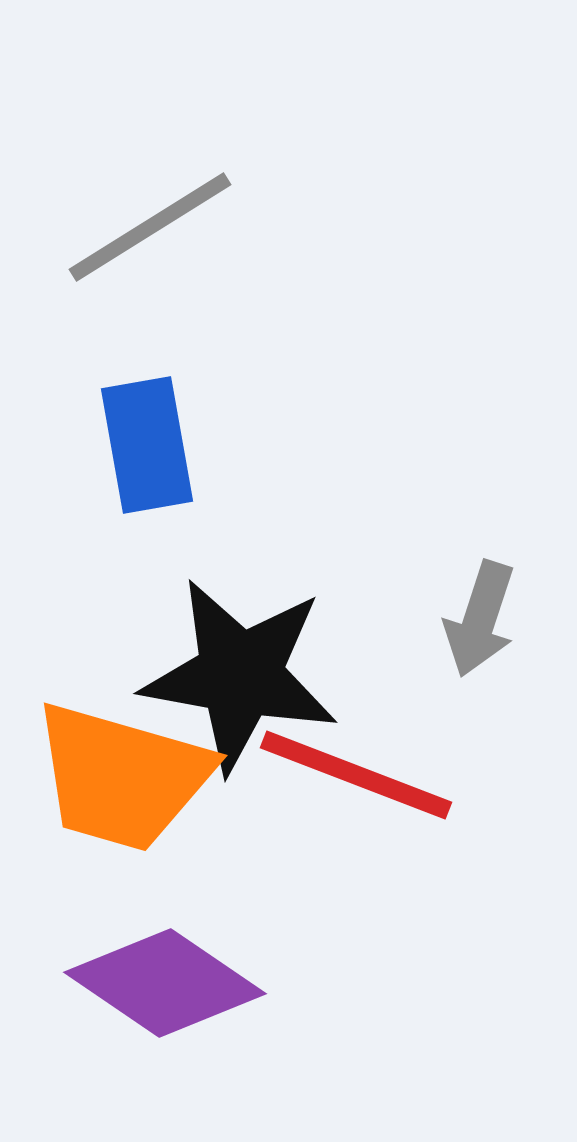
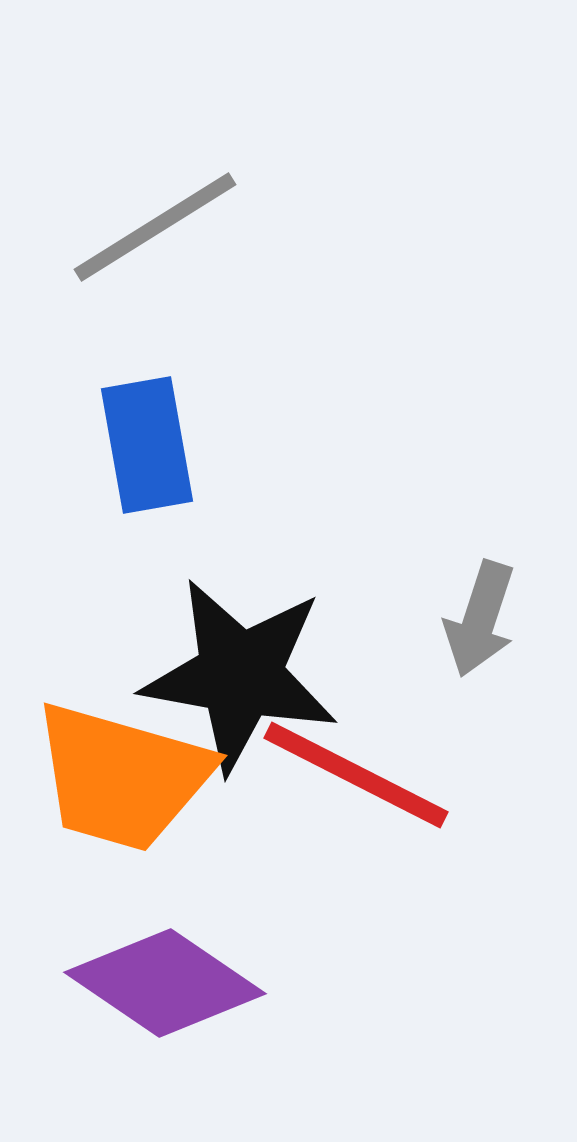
gray line: moved 5 px right
red line: rotated 6 degrees clockwise
